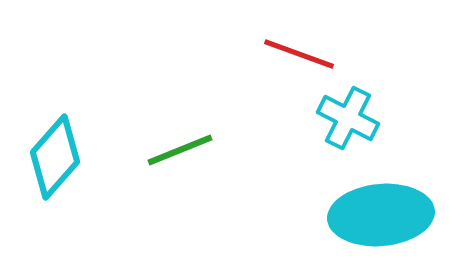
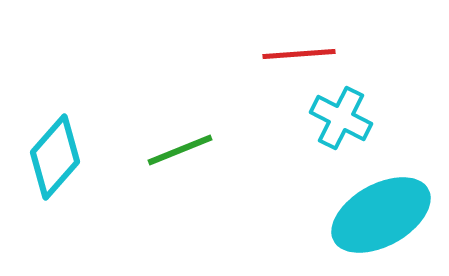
red line: rotated 24 degrees counterclockwise
cyan cross: moved 7 px left
cyan ellipse: rotated 24 degrees counterclockwise
